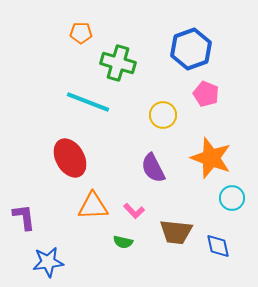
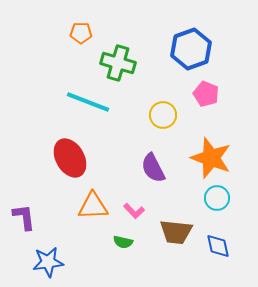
cyan circle: moved 15 px left
